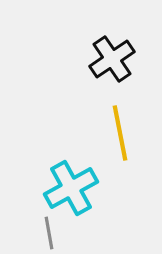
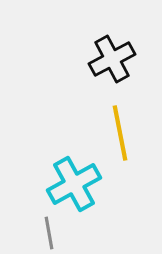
black cross: rotated 6 degrees clockwise
cyan cross: moved 3 px right, 4 px up
